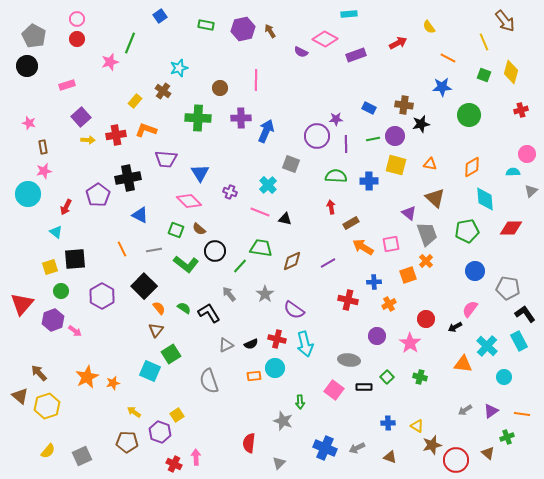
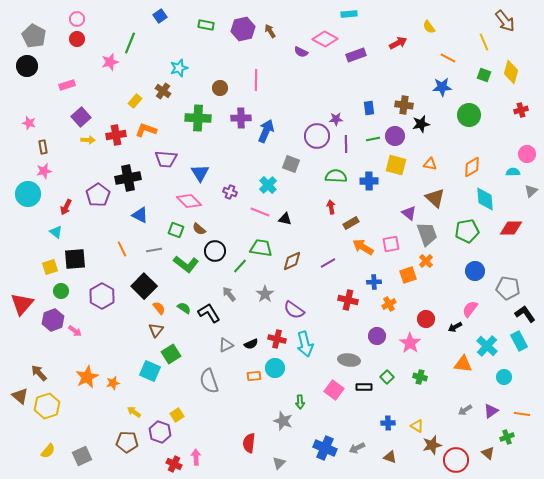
blue rectangle at (369, 108): rotated 56 degrees clockwise
